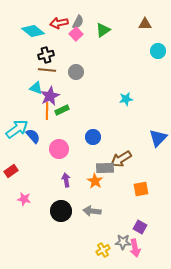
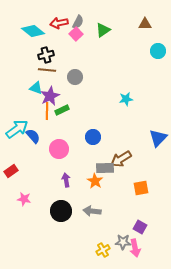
gray circle: moved 1 px left, 5 px down
orange square: moved 1 px up
